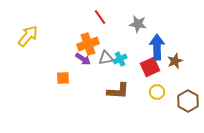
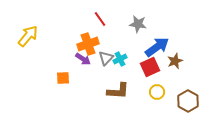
red line: moved 2 px down
blue arrow: rotated 55 degrees clockwise
gray triangle: rotated 35 degrees counterclockwise
